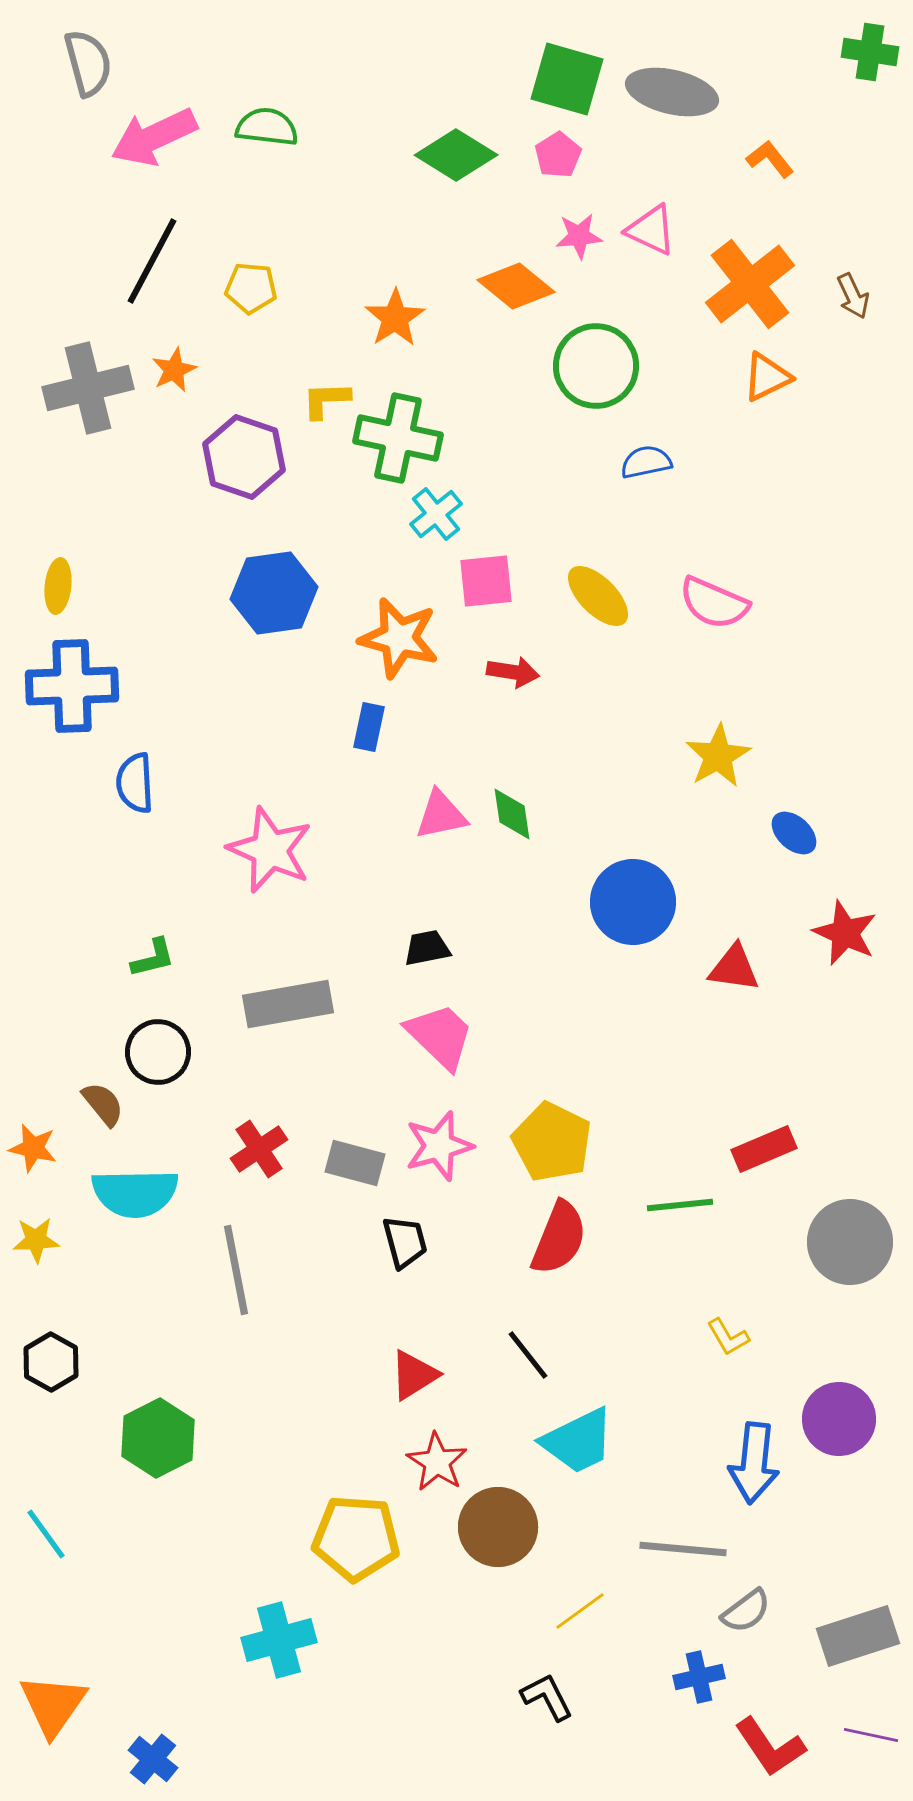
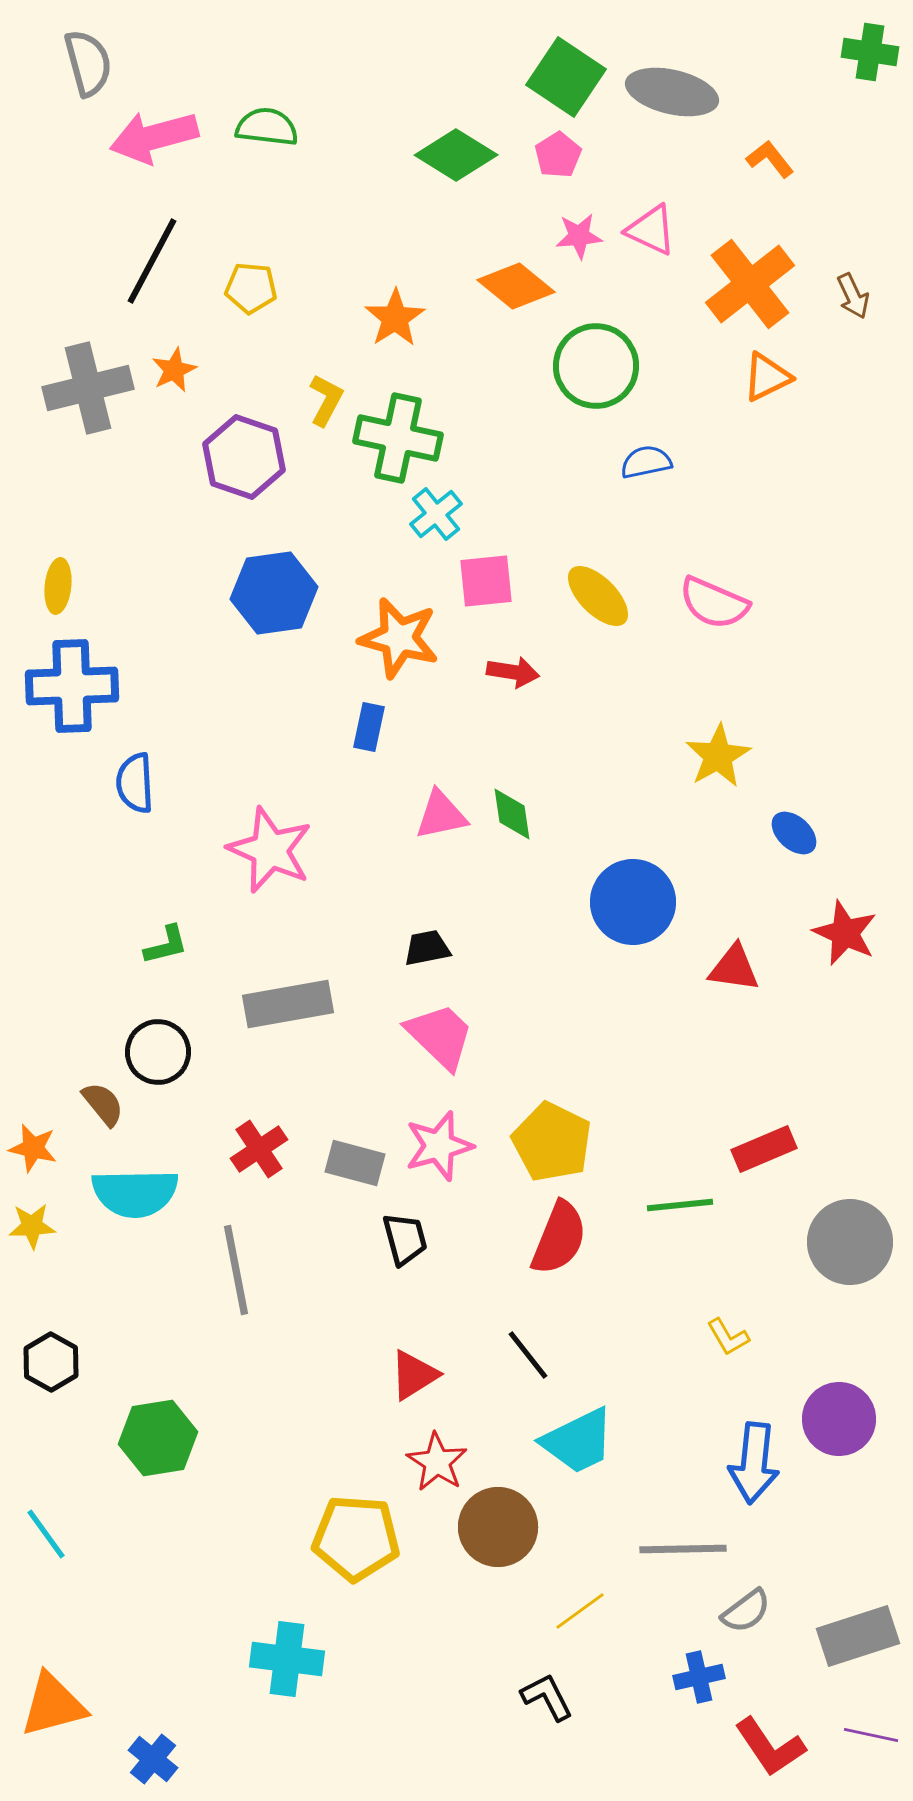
green square at (567, 79): moved 1 px left, 2 px up; rotated 18 degrees clockwise
pink arrow at (154, 137): rotated 10 degrees clockwise
yellow L-shape at (326, 400): rotated 120 degrees clockwise
green L-shape at (153, 958): moved 13 px right, 13 px up
yellow star at (36, 1240): moved 4 px left, 14 px up
black trapezoid at (405, 1242): moved 3 px up
green hexagon at (158, 1438): rotated 18 degrees clockwise
gray line at (683, 1549): rotated 6 degrees counterclockwise
cyan cross at (279, 1640): moved 8 px right, 19 px down; rotated 22 degrees clockwise
orange triangle at (53, 1705): rotated 40 degrees clockwise
